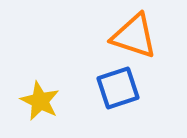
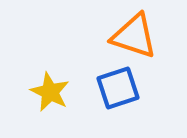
yellow star: moved 10 px right, 9 px up
